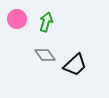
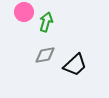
pink circle: moved 7 px right, 7 px up
gray diamond: rotated 65 degrees counterclockwise
